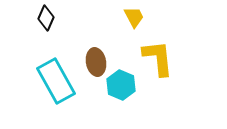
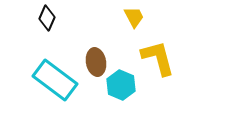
black diamond: moved 1 px right
yellow L-shape: rotated 9 degrees counterclockwise
cyan rectangle: moved 1 px left, 1 px up; rotated 24 degrees counterclockwise
